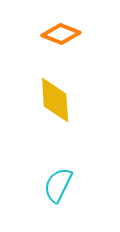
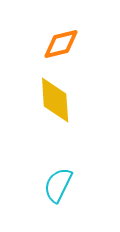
orange diamond: moved 10 px down; rotated 36 degrees counterclockwise
